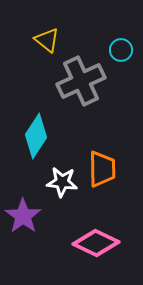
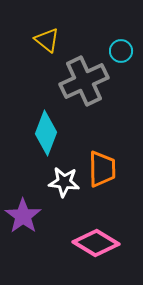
cyan circle: moved 1 px down
gray cross: moved 3 px right
cyan diamond: moved 10 px right, 3 px up; rotated 12 degrees counterclockwise
white star: moved 2 px right
pink diamond: rotated 6 degrees clockwise
